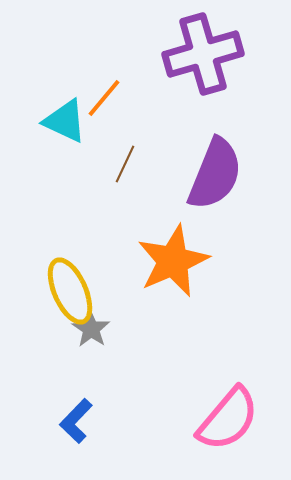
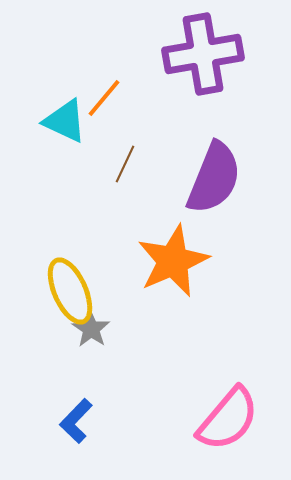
purple cross: rotated 6 degrees clockwise
purple semicircle: moved 1 px left, 4 px down
